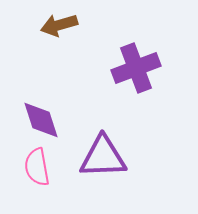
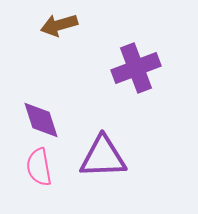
pink semicircle: moved 2 px right
